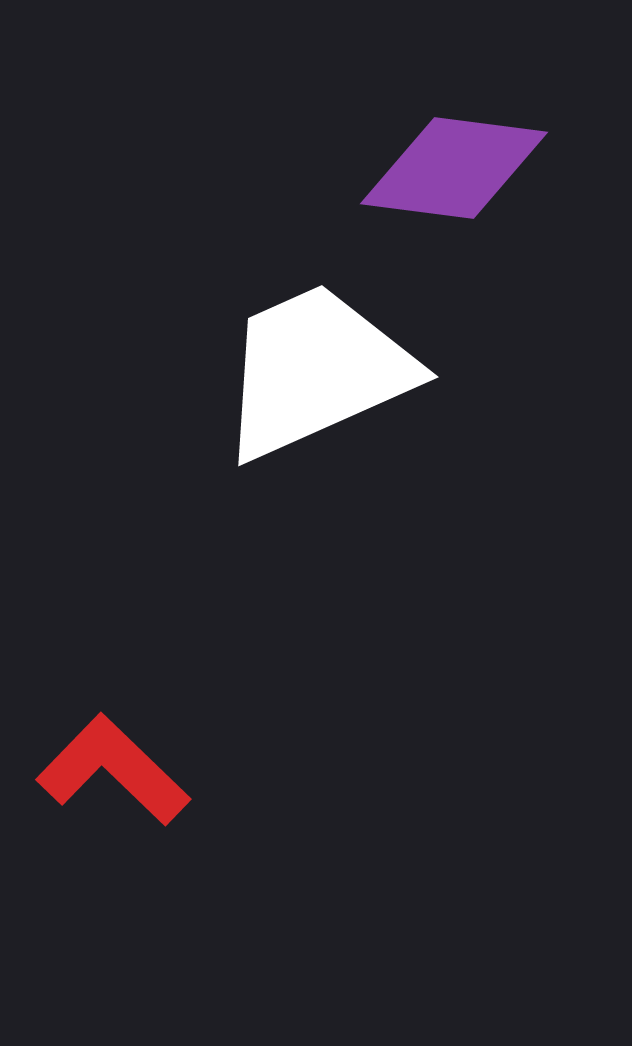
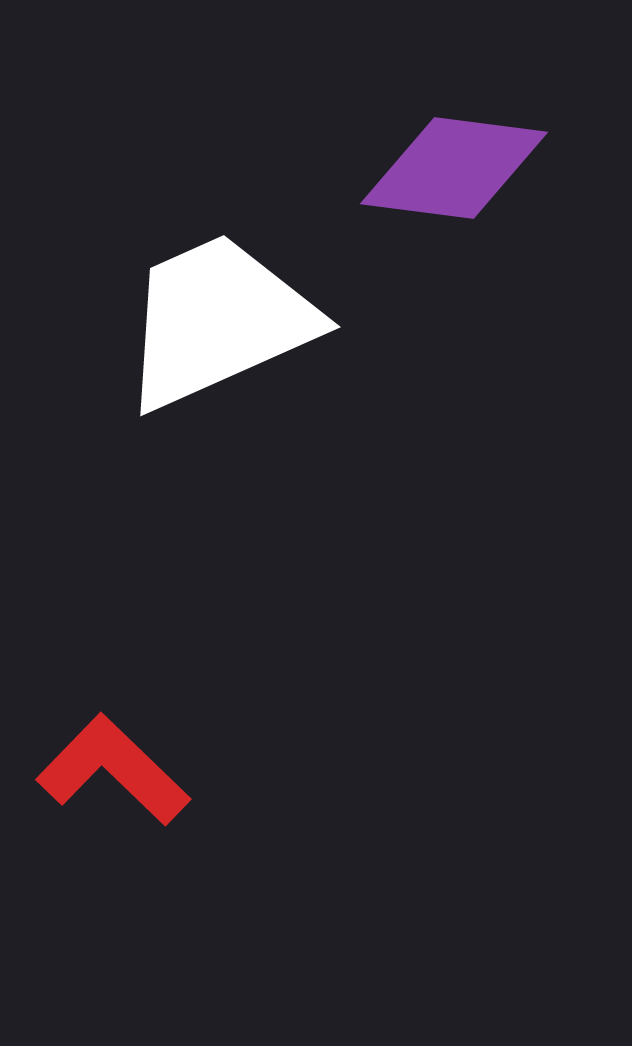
white trapezoid: moved 98 px left, 50 px up
